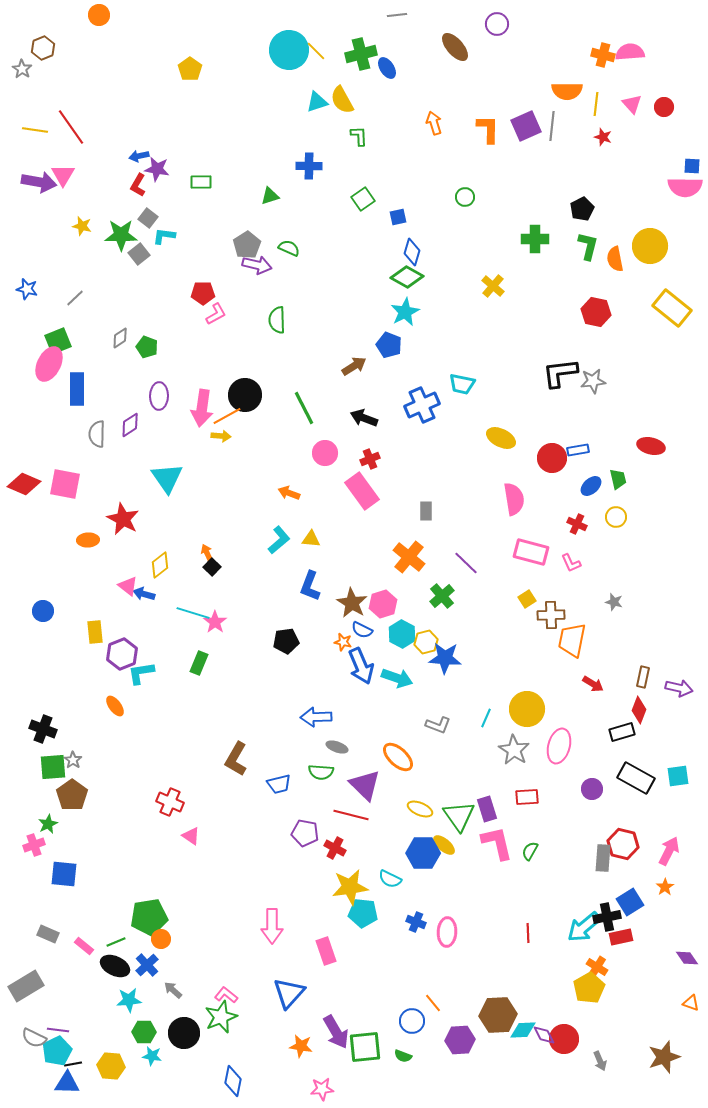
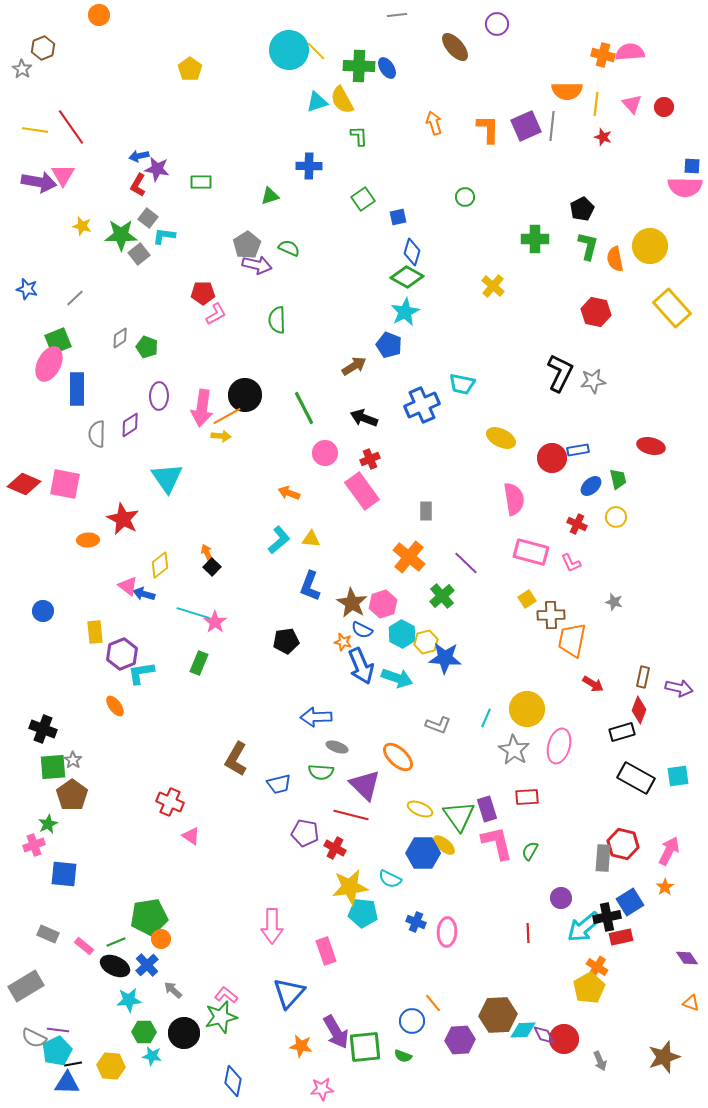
green cross at (361, 54): moved 2 px left, 12 px down; rotated 16 degrees clockwise
yellow rectangle at (672, 308): rotated 9 degrees clockwise
black L-shape at (560, 373): rotated 123 degrees clockwise
purple circle at (592, 789): moved 31 px left, 109 px down
green star at (221, 1017): rotated 8 degrees clockwise
